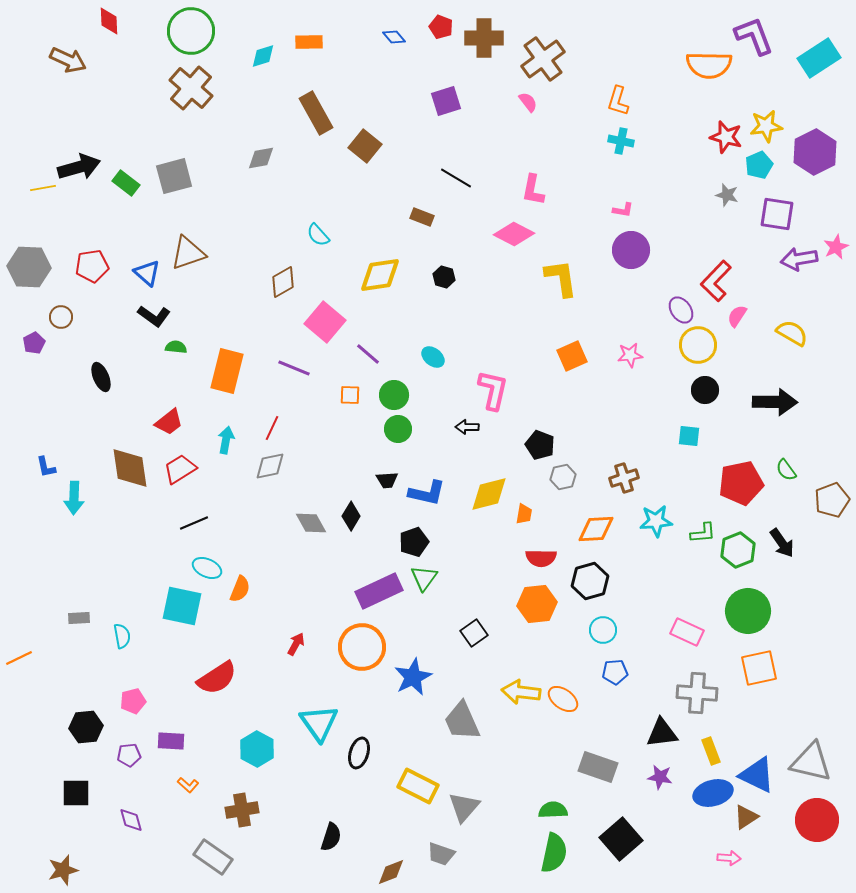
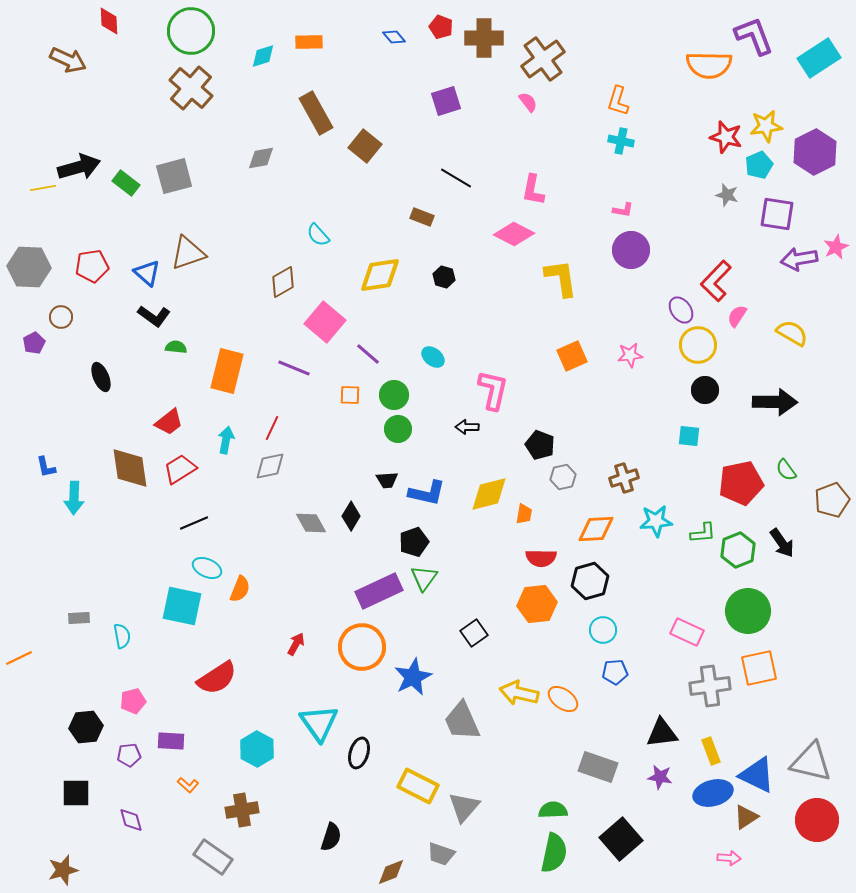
yellow arrow at (521, 692): moved 2 px left, 1 px down; rotated 6 degrees clockwise
gray cross at (697, 693): moved 13 px right, 7 px up; rotated 12 degrees counterclockwise
